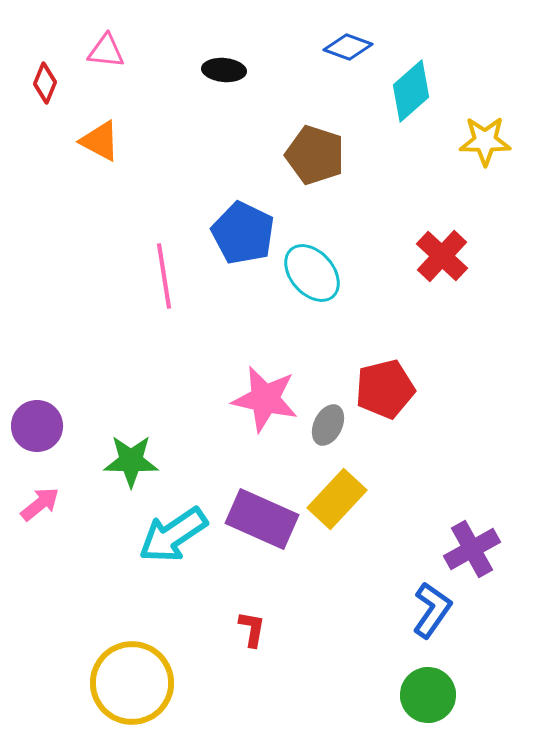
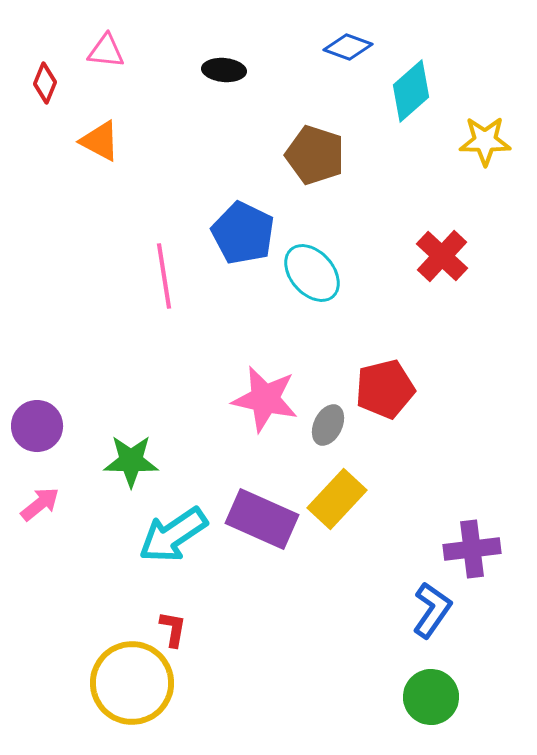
purple cross: rotated 22 degrees clockwise
red L-shape: moved 79 px left
green circle: moved 3 px right, 2 px down
